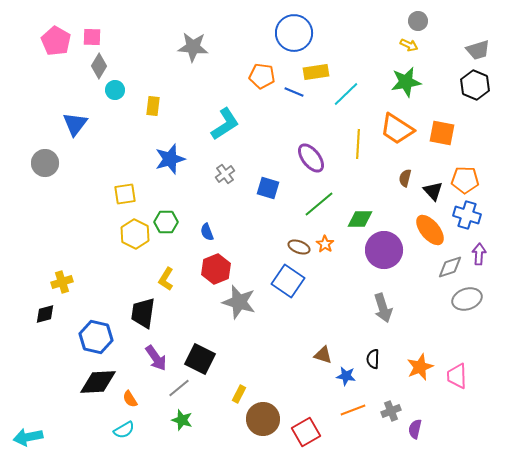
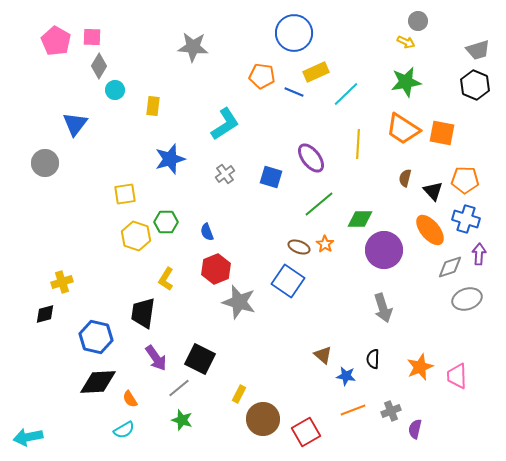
yellow arrow at (409, 45): moved 3 px left, 3 px up
yellow rectangle at (316, 72): rotated 15 degrees counterclockwise
orange trapezoid at (397, 129): moved 6 px right
blue square at (268, 188): moved 3 px right, 11 px up
blue cross at (467, 215): moved 1 px left, 4 px down
yellow hexagon at (135, 234): moved 1 px right, 2 px down; rotated 8 degrees counterclockwise
brown triangle at (323, 355): rotated 24 degrees clockwise
